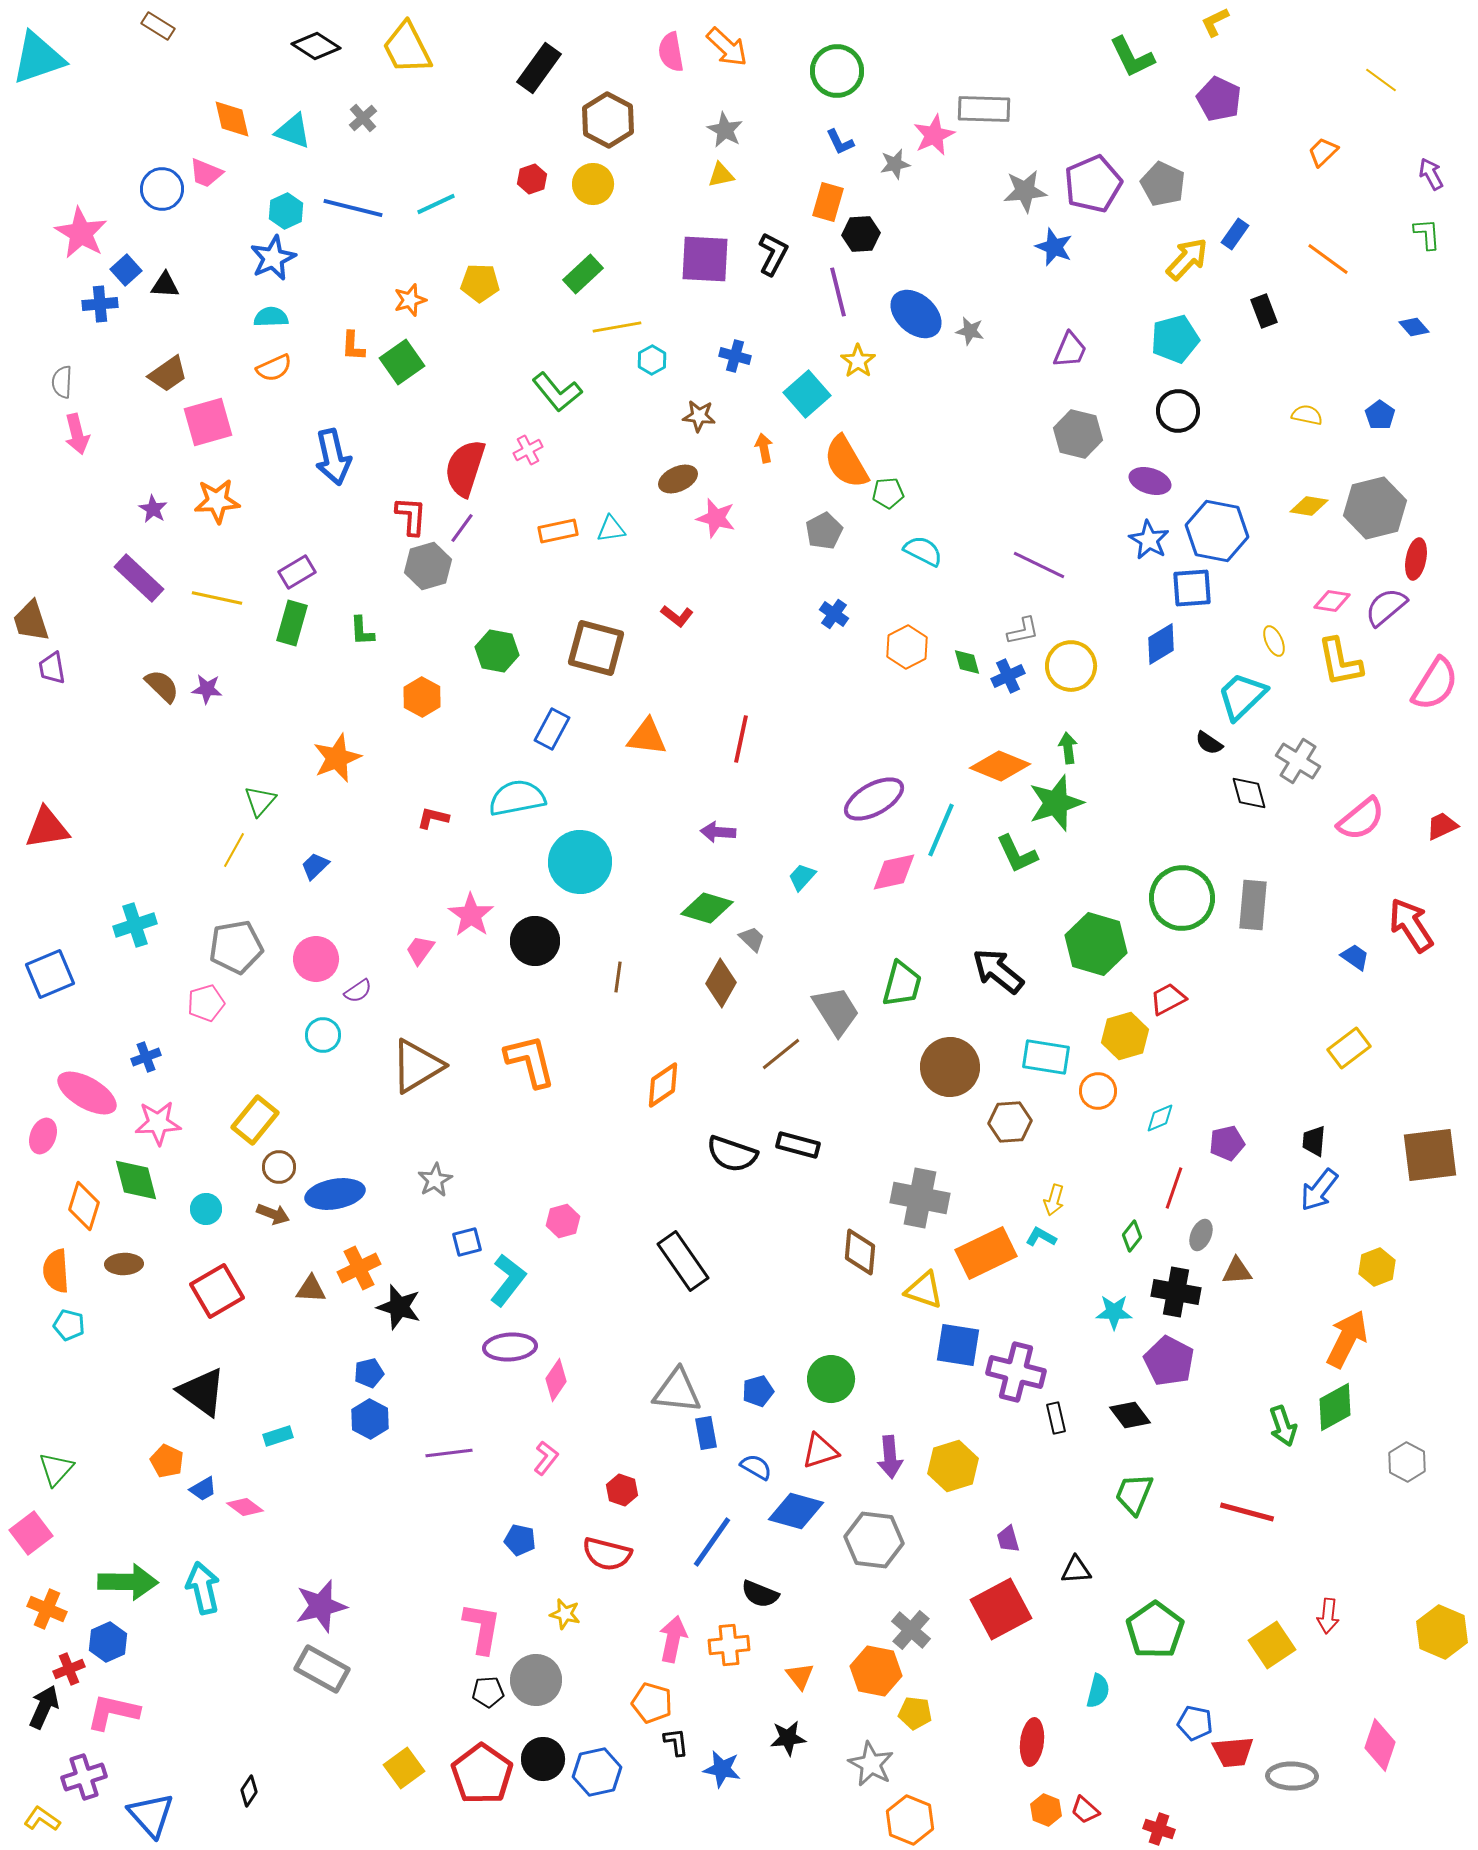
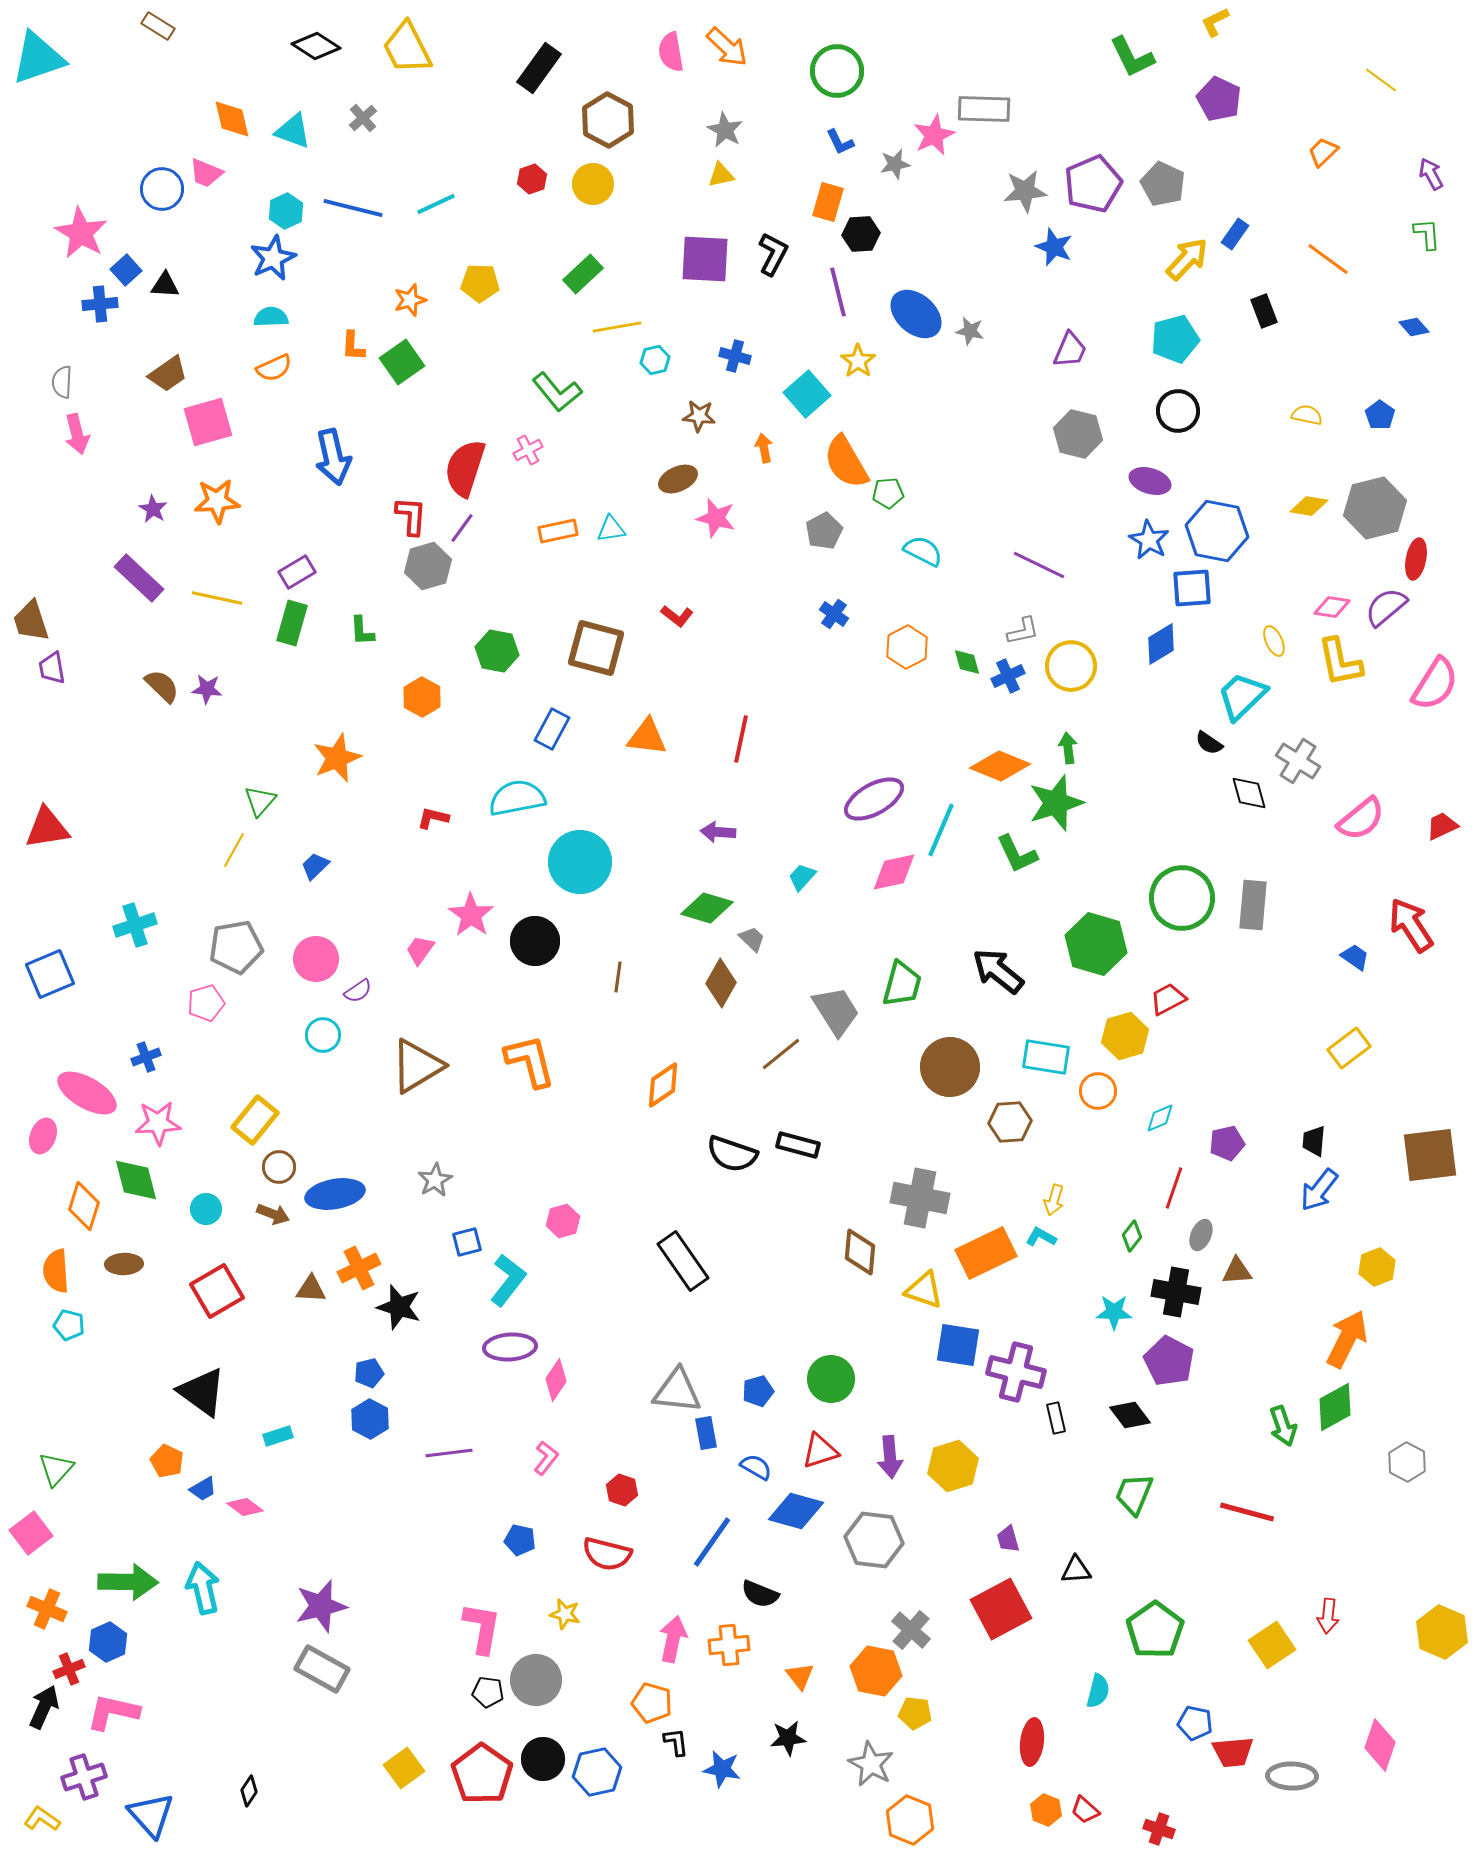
cyan hexagon at (652, 360): moved 3 px right; rotated 16 degrees clockwise
pink diamond at (1332, 601): moved 6 px down
black pentagon at (488, 1692): rotated 12 degrees clockwise
